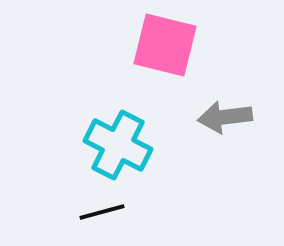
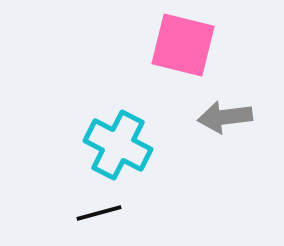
pink square: moved 18 px right
black line: moved 3 px left, 1 px down
